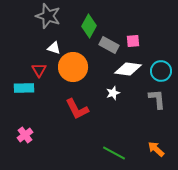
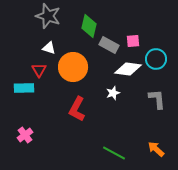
green diamond: rotated 15 degrees counterclockwise
white triangle: moved 5 px left
cyan circle: moved 5 px left, 12 px up
red L-shape: rotated 55 degrees clockwise
